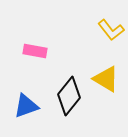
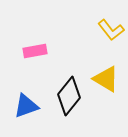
pink rectangle: rotated 20 degrees counterclockwise
